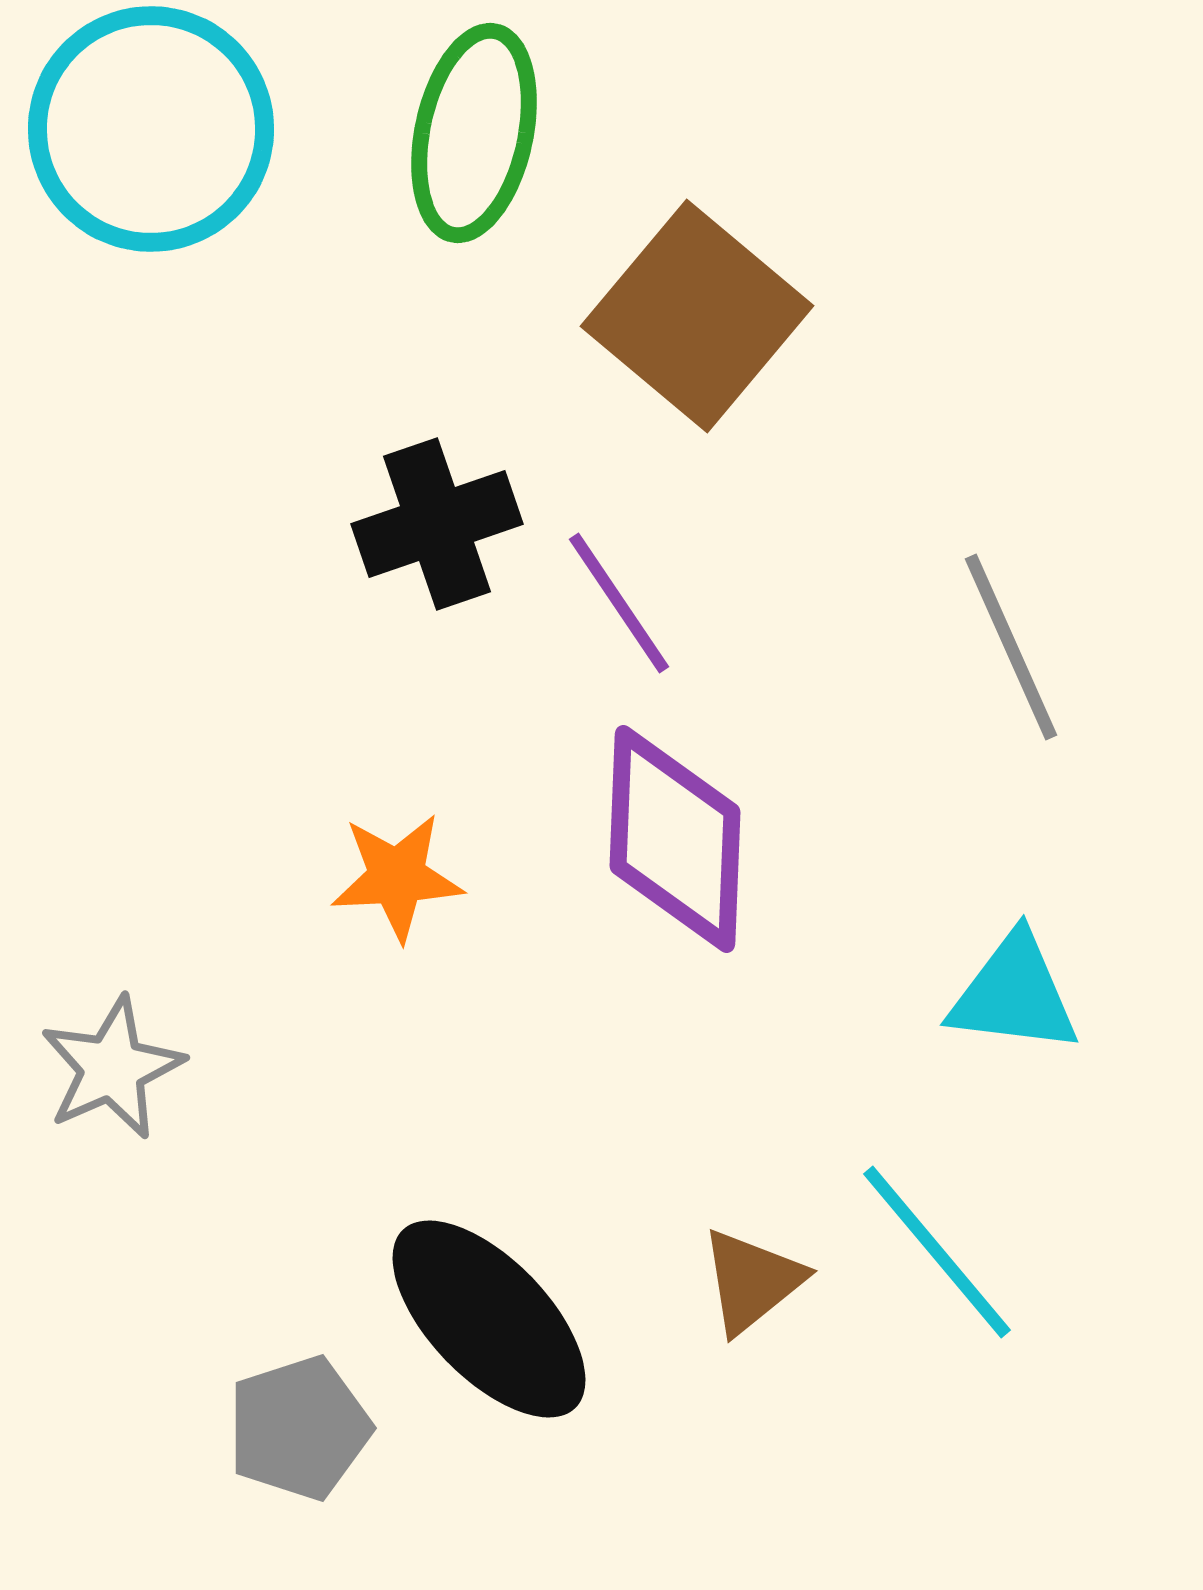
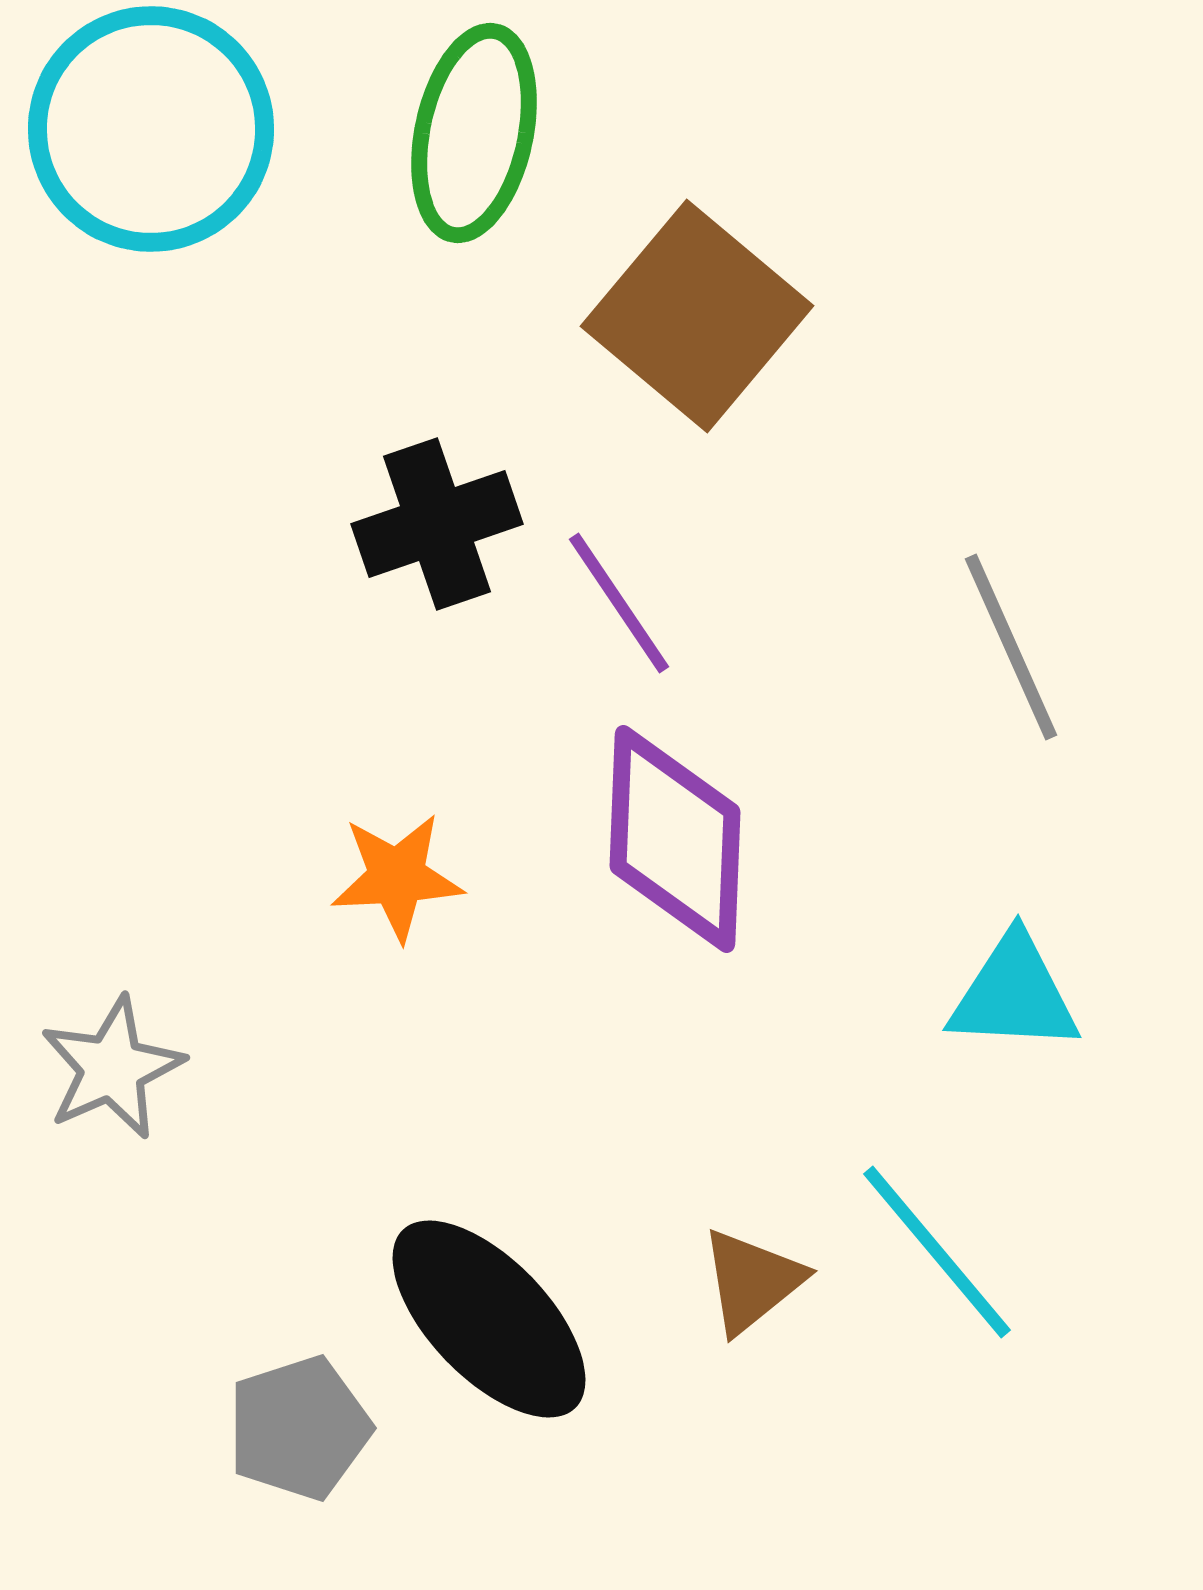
cyan triangle: rotated 4 degrees counterclockwise
